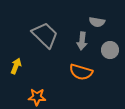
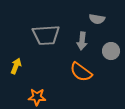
gray semicircle: moved 3 px up
gray trapezoid: moved 1 px right; rotated 132 degrees clockwise
gray circle: moved 1 px right, 1 px down
orange semicircle: rotated 20 degrees clockwise
